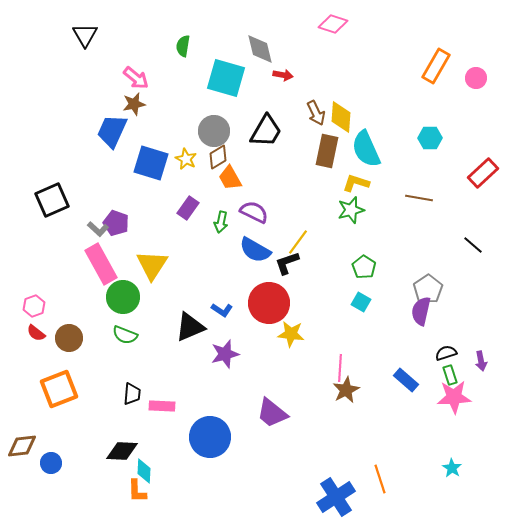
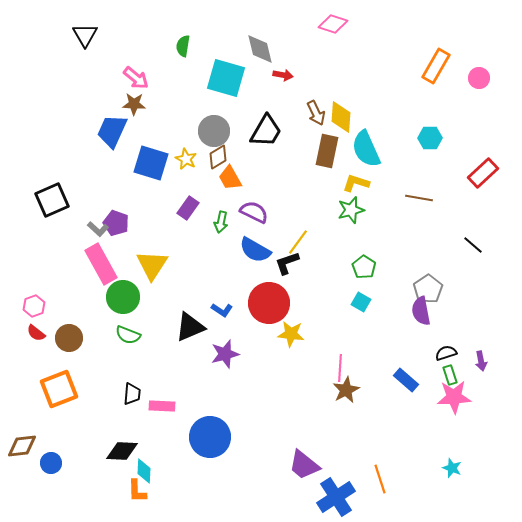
pink circle at (476, 78): moved 3 px right
brown star at (134, 104): rotated 15 degrees clockwise
purple semicircle at (421, 311): rotated 24 degrees counterclockwise
green semicircle at (125, 335): moved 3 px right
purple trapezoid at (272, 413): moved 32 px right, 52 px down
cyan star at (452, 468): rotated 12 degrees counterclockwise
